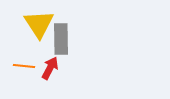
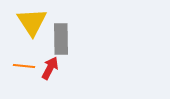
yellow triangle: moved 7 px left, 2 px up
